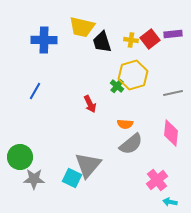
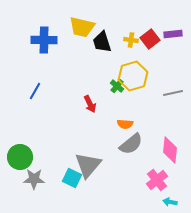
yellow hexagon: moved 1 px down
pink diamond: moved 1 px left, 17 px down
